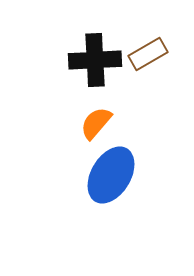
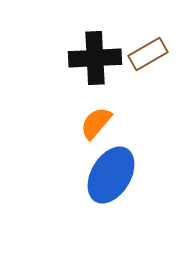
black cross: moved 2 px up
